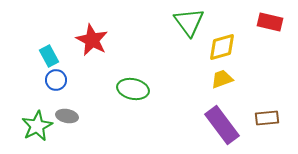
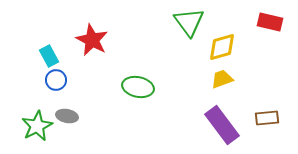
green ellipse: moved 5 px right, 2 px up
